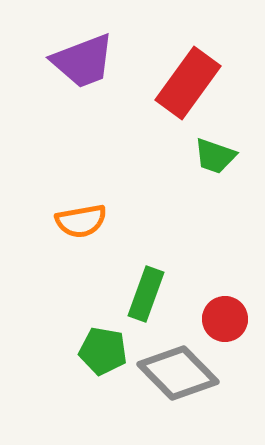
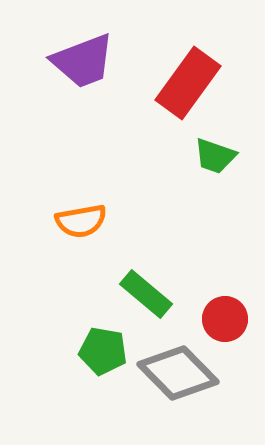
green rectangle: rotated 70 degrees counterclockwise
